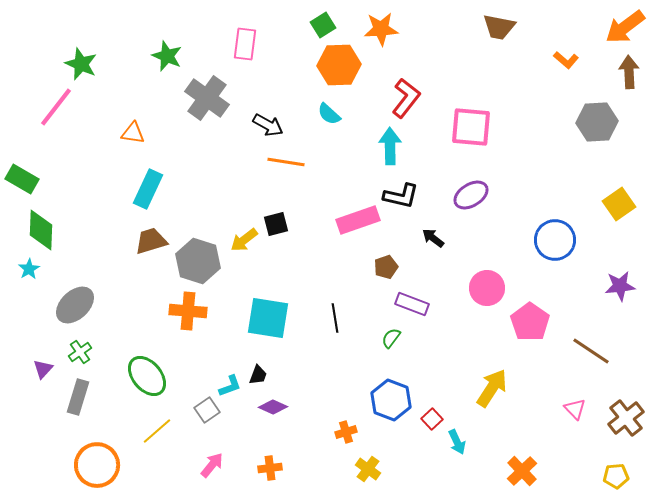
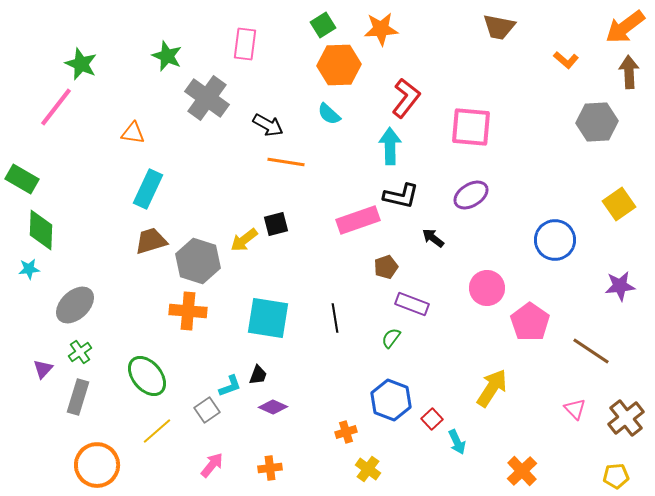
cyan star at (29, 269): rotated 25 degrees clockwise
